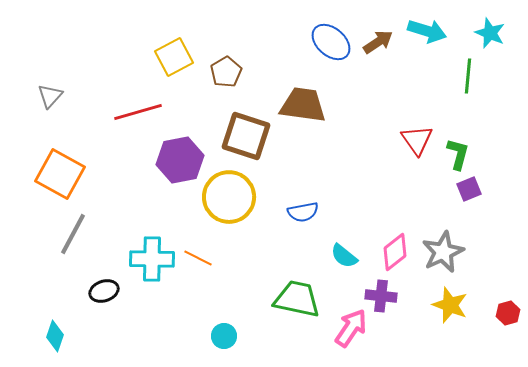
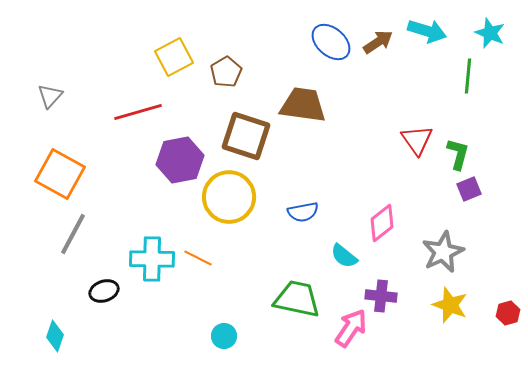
pink diamond: moved 13 px left, 29 px up
